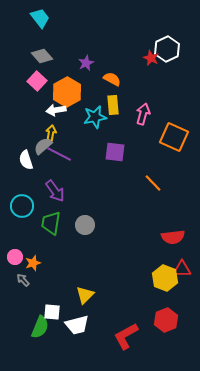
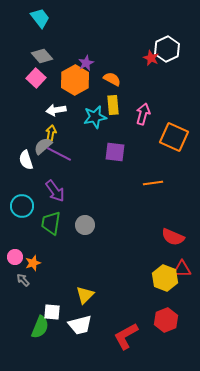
pink square: moved 1 px left, 3 px up
orange hexagon: moved 8 px right, 12 px up
orange line: rotated 54 degrees counterclockwise
red semicircle: rotated 30 degrees clockwise
white trapezoid: moved 3 px right
